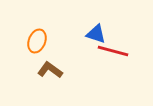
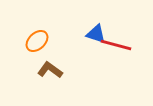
orange ellipse: rotated 25 degrees clockwise
red line: moved 3 px right, 6 px up
